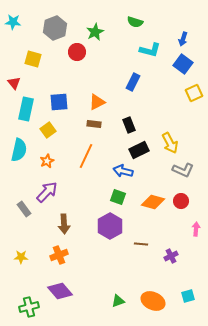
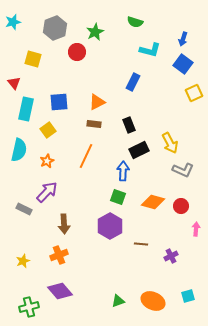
cyan star at (13, 22): rotated 21 degrees counterclockwise
blue arrow at (123, 171): rotated 78 degrees clockwise
red circle at (181, 201): moved 5 px down
gray rectangle at (24, 209): rotated 28 degrees counterclockwise
yellow star at (21, 257): moved 2 px right, 4 px down; rotated 24 degrees counterclockwise
